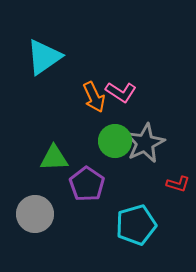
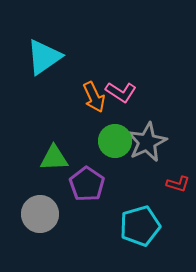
gray star: moved 2 px right, 1 px up
gray circle: moved 5 px right
cyan pentagon: moved 4 px right, 1 px down
